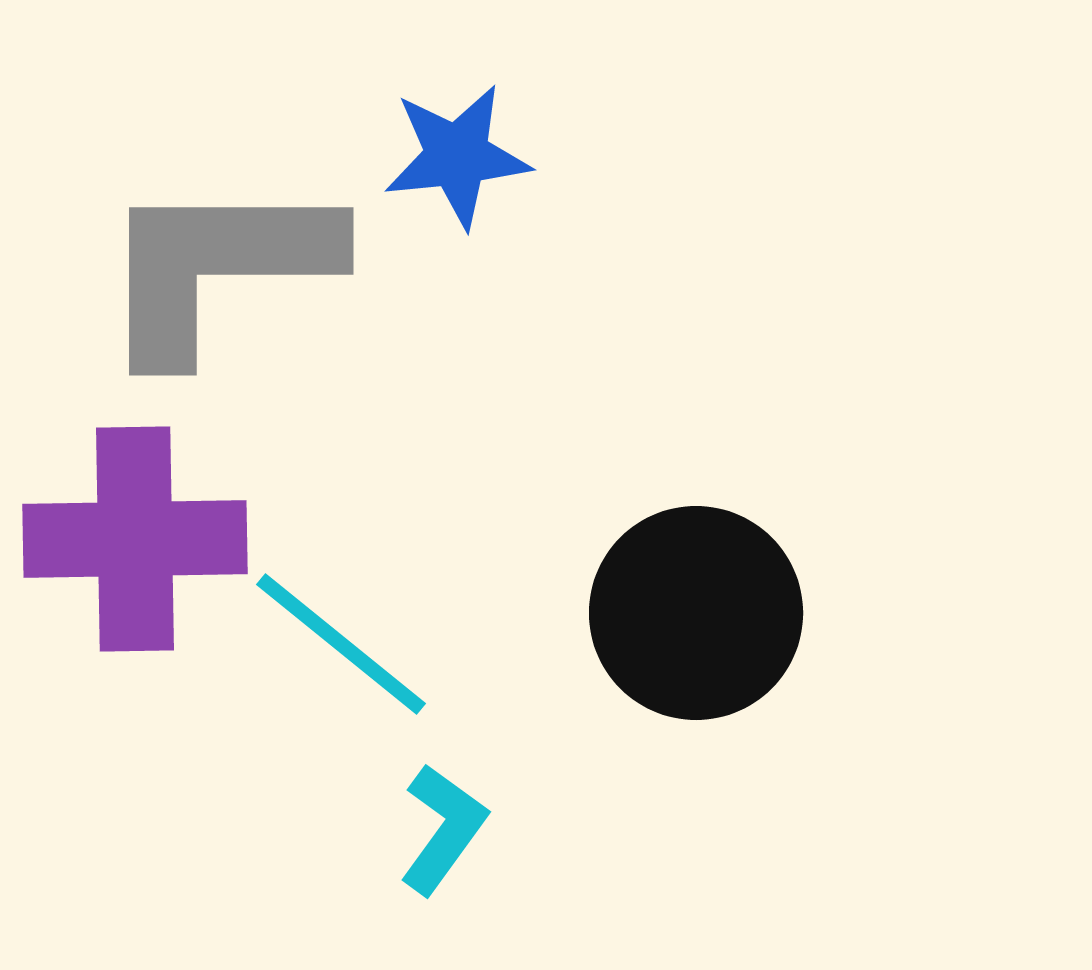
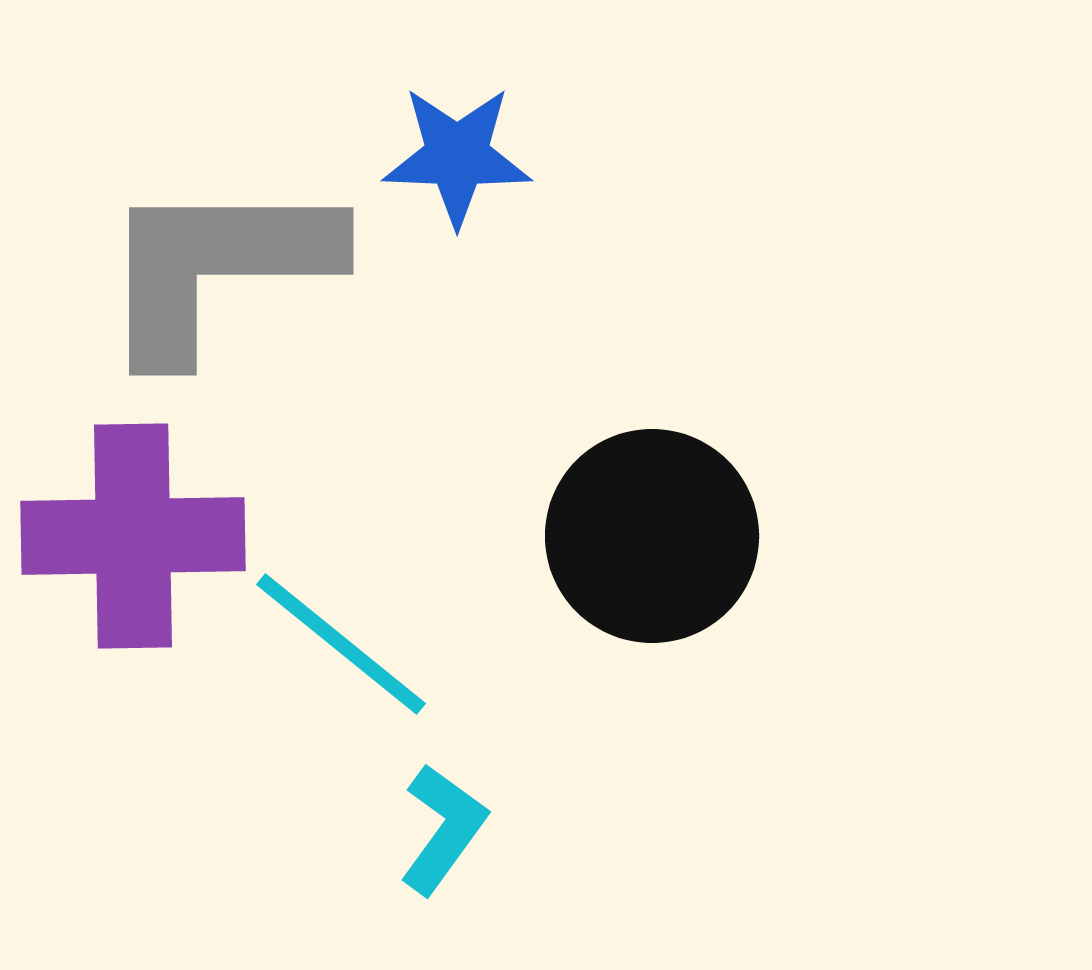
blue star: rotated 8 degrees clockwise
purple cross: moved 2 px left, 3 px up
black circle: moved 44 px left, 77 px up
